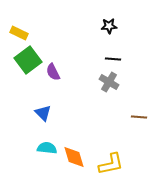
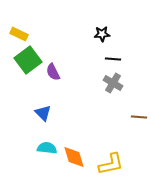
black star: moved 7 px left, 8 px down
yellow rectangle: moved 1 px down
gray cross: moved 4 px right, 1 px down
